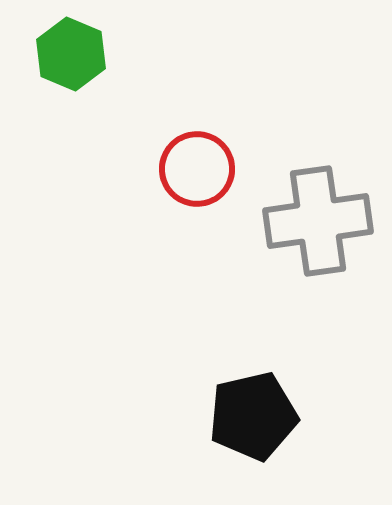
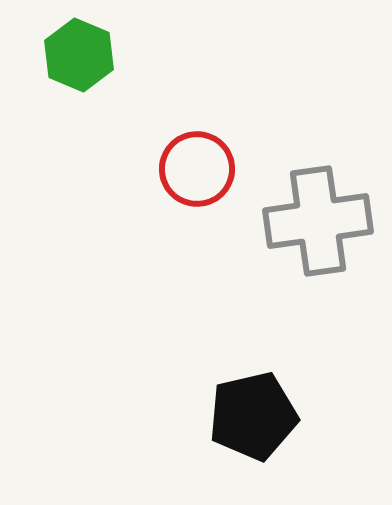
green hexagon: moved 8 px right, 1 px down
